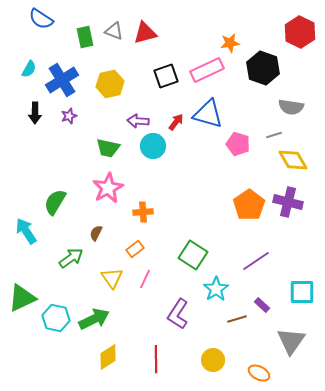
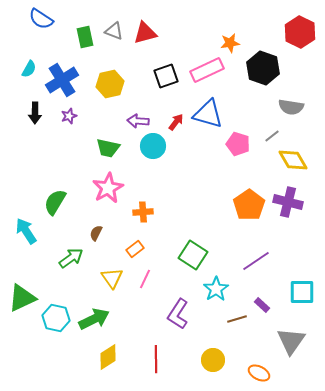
gray line at (274, 135): moved 2 px left, 1 px down; rotated 21 degrees counterclockwise
